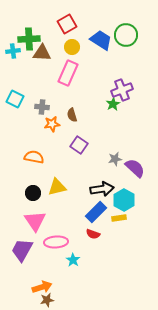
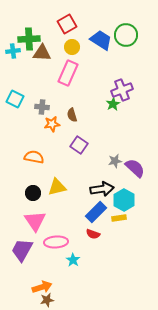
gray star: moved 2 px down
